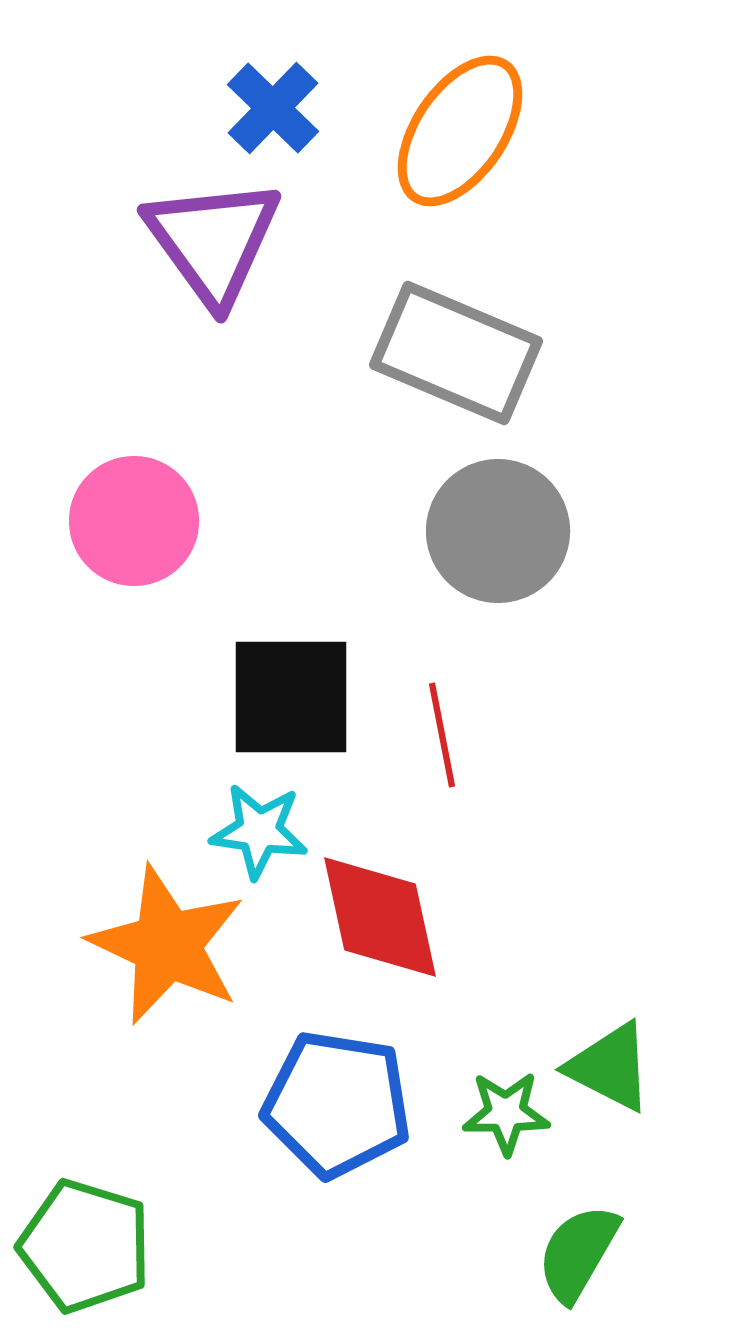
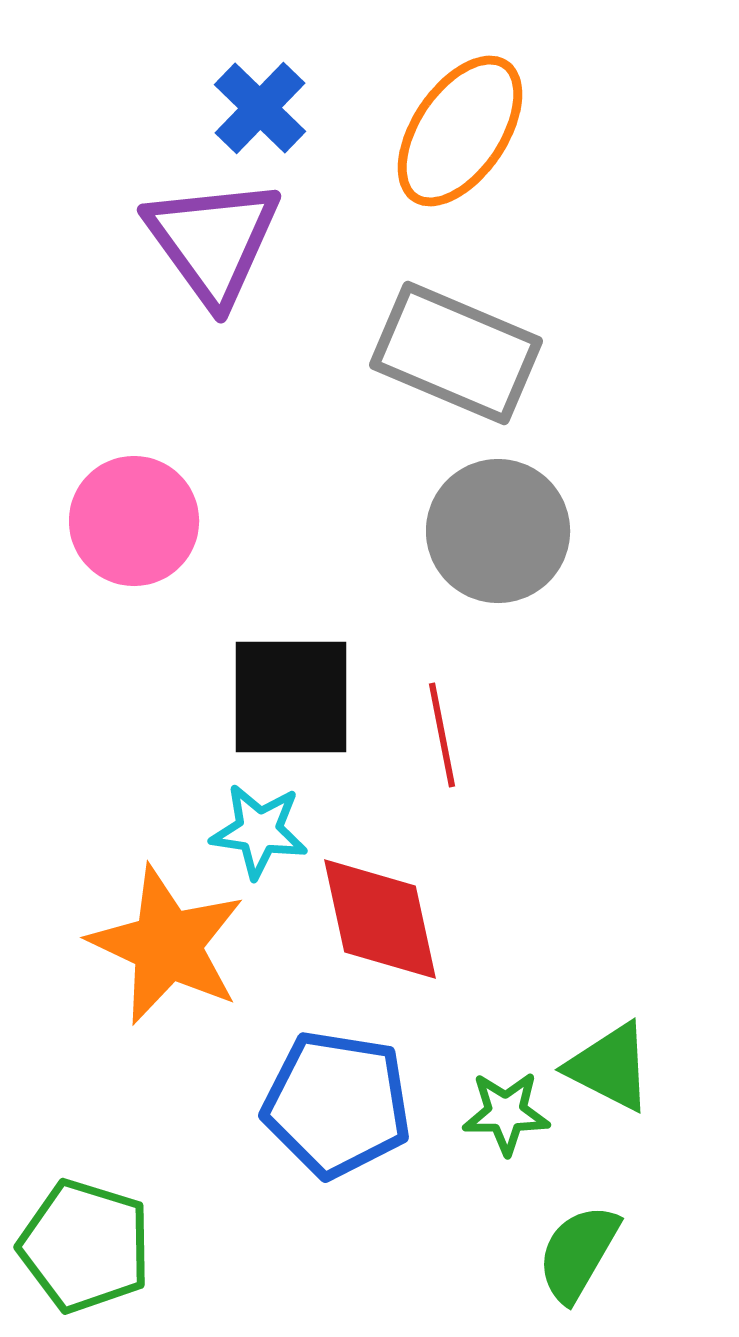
blue cross: moved 13 px left
red diamond: moved 2 px down
